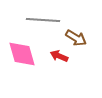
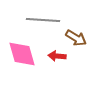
red arrow: moved 2 px left; rotated 18 degrees counterclockwise
